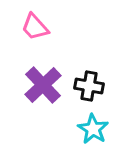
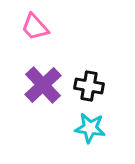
cyan star: moved 3 px left, 1 px up; rotated 24 degrees counterclockwise
